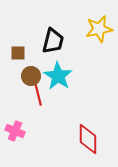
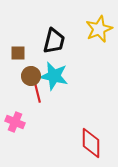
yellow star: rotated 12 degrees counterclockwise
black trapezoid: moved 1 px right
cyan star: moved 4 px left; rotated 20 degrees counterclockwise
red line: moved 1 px left, 3 px up
pink cross: moved 9 px up
red diamond: moved 3 px right, 4 px down
